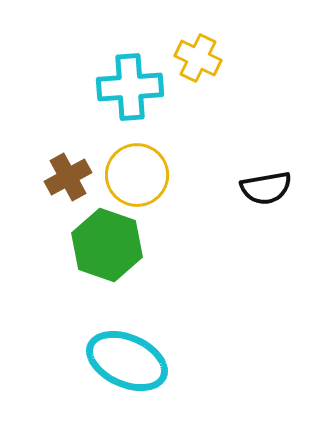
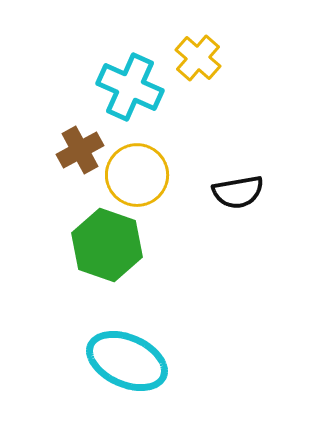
yellow cross: rotated 15 degrees clockwise
cyan cross: rotated 28 degrees clockwise
brown cross: moved 12 px right, 27 px up
black semicircle: moved 28 px left, 4 px down
